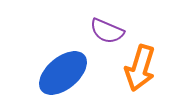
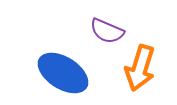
blue ellipse: rotated 72 degrees clockwise
